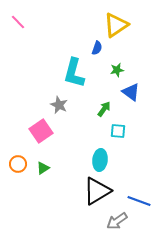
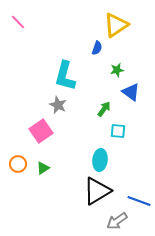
cyan L-shape: moved 9 px left, 3 px down
gray star: moved 1 px left
